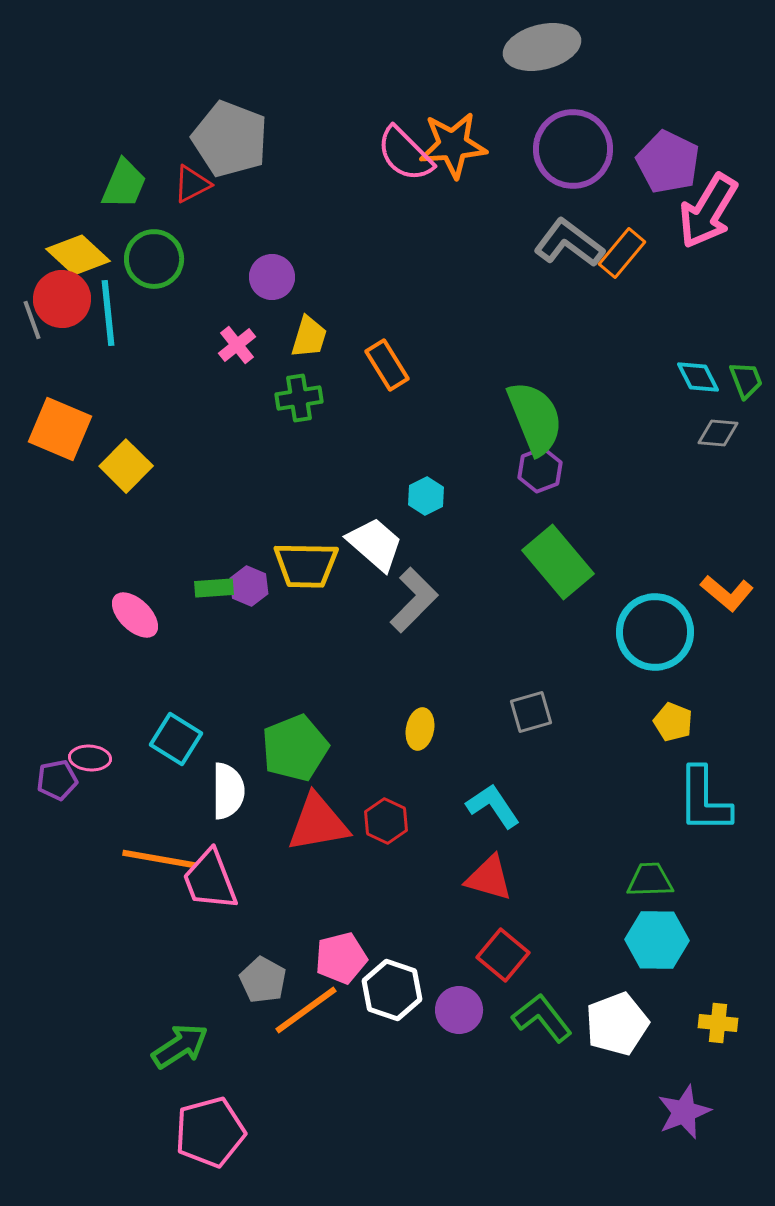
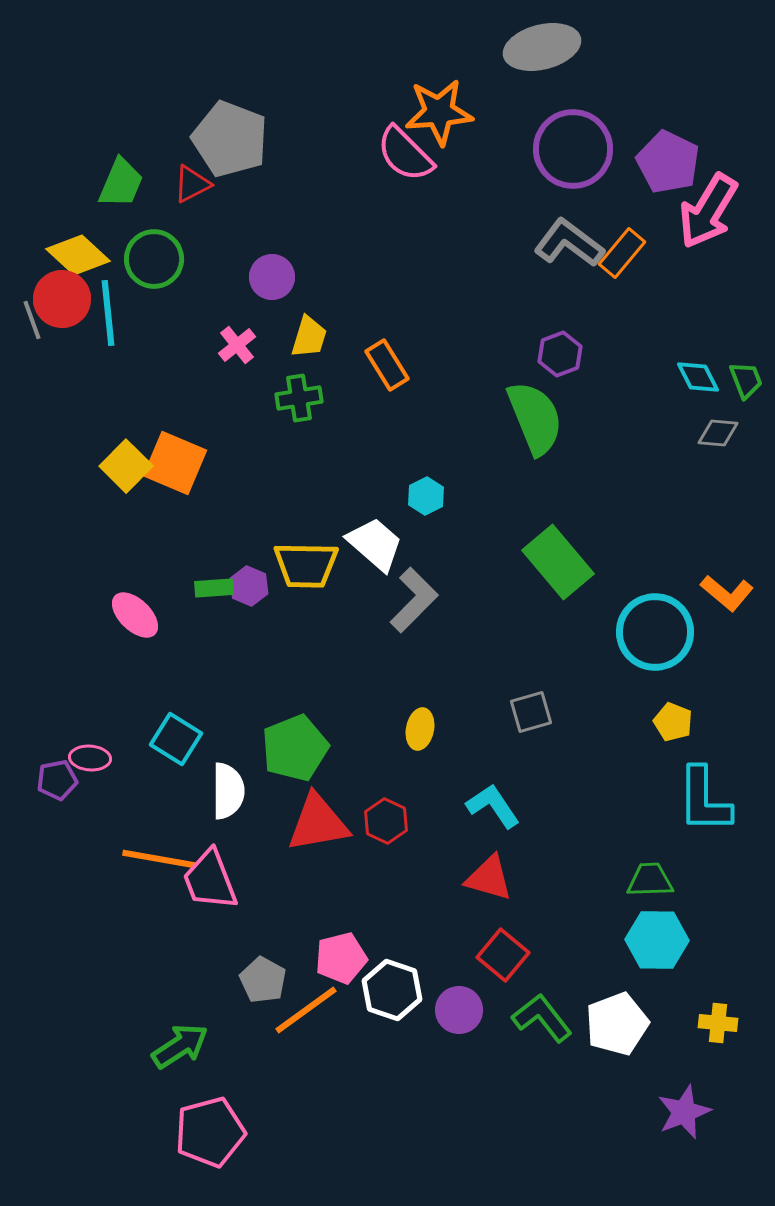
orange star at (453, 145): moved 14 px left, 33 px up
green trapezoid at (124, 184): moved 3 px left, 1 px up
orange square at (60, 429): moved 115 px right, 34 px down
purple hexagon at (540, 470): moved 20 px right, 116 px up
